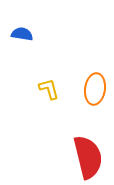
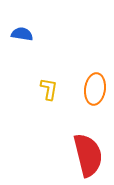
yellow L-shape: rotated 25 degrees clockwise
red semicircle: moved 2 px up
